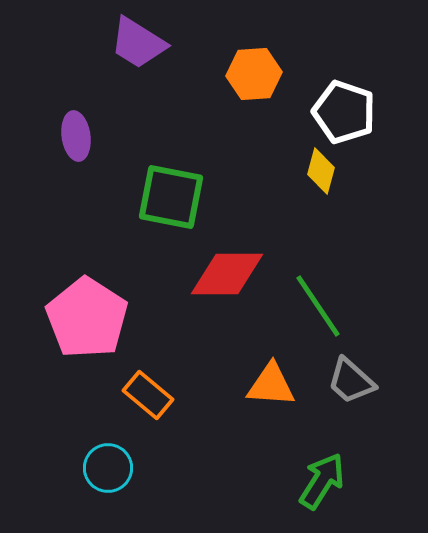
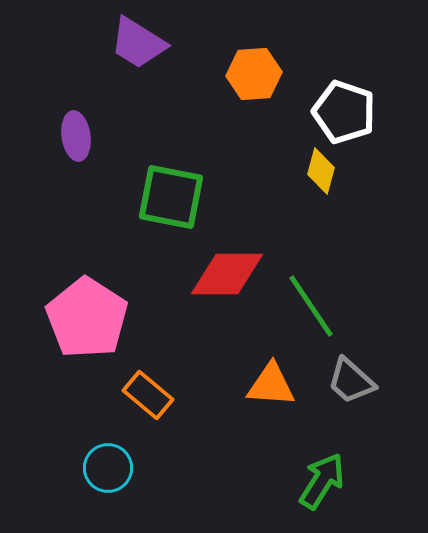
green line: moved 7 px left
